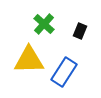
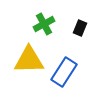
green cross: rotated 20 degrees clockwise
black rectangle: moved 3 px up
